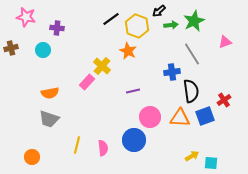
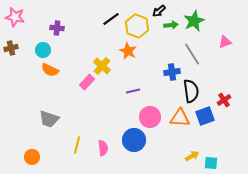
pink star: moved 11 px left
orange semicircle: moved 23 px up; rotated 36 degrees clockwise
